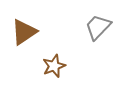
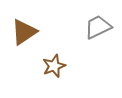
gray trapezoid: rotated 20 degrees clockwise
